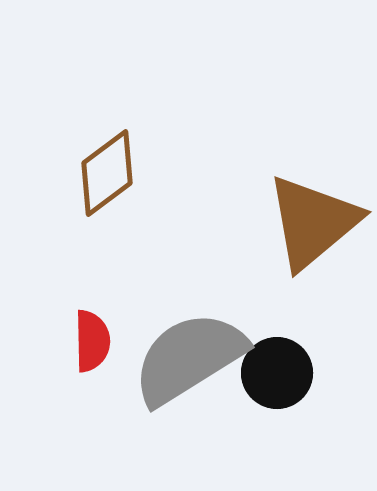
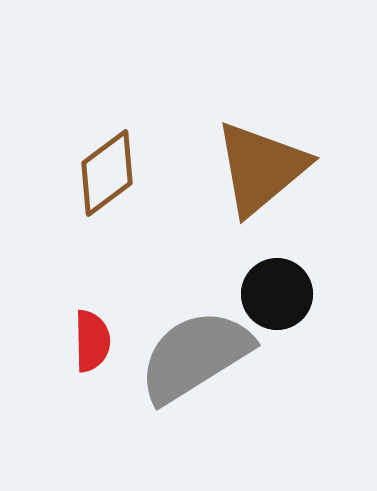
brown triangle: moved 52 px left, 54 px up
gray semicircle: moved 6 px right, 2 px up
black circle: moved 79 px up
